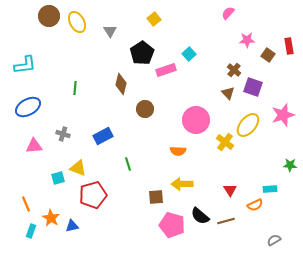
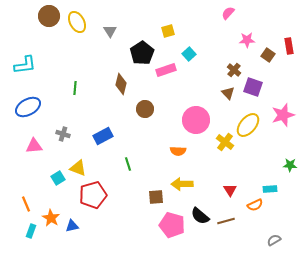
yellow square at (154, 19): moved 14 px right, 12 px down; rotated 24 degrees clockwise
cyan square at (58, 178): rotated 16 degrees counterclockwise
